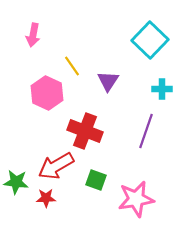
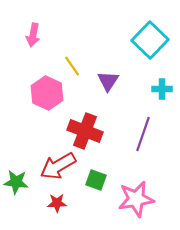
purple line: moved 3 px left, 3 px down
red arrow: moved 2 px right
red star: moved 11 px right, 5 px down
